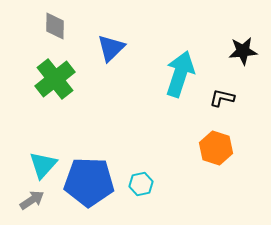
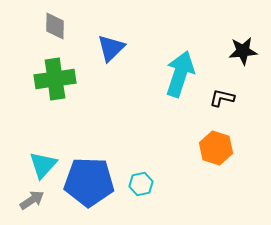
green cross: rotated 30 degrees clockwise
